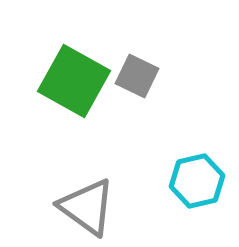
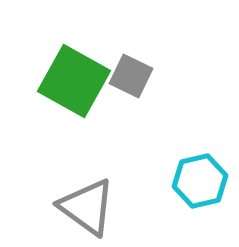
gray square: moved 6 px left
cyan hexagon: moved 3 px right
